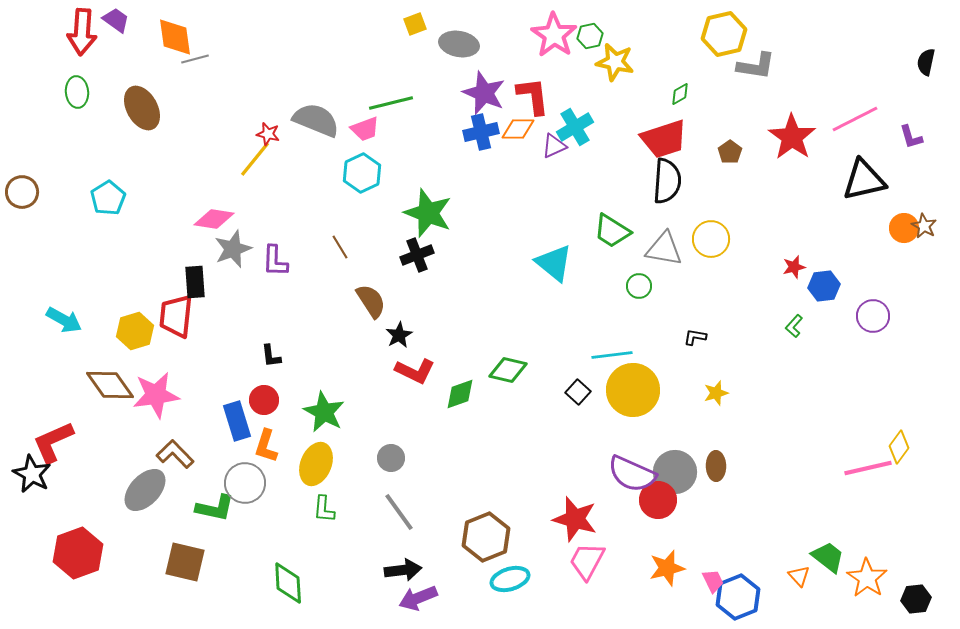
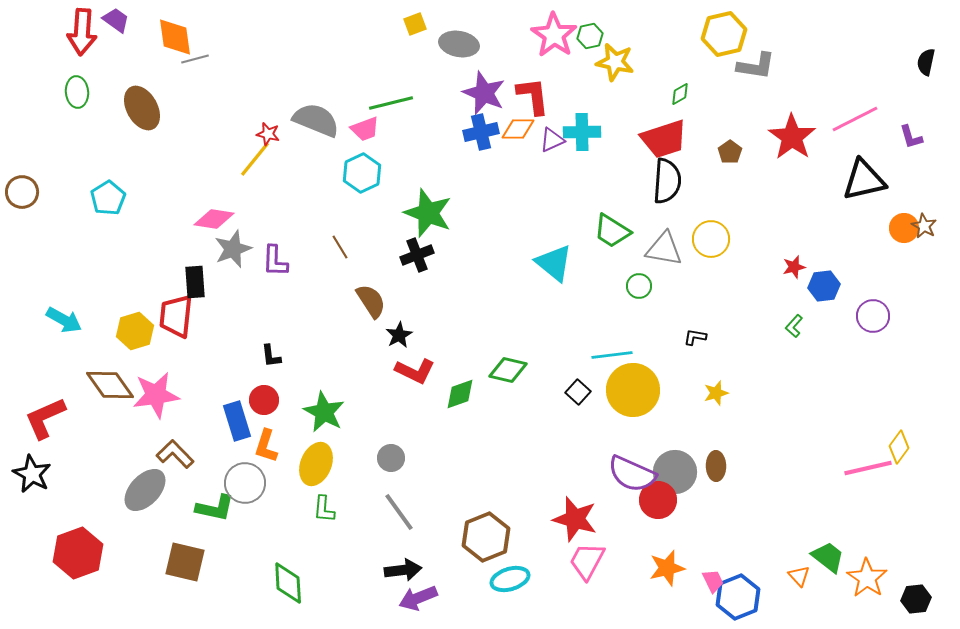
cyan cross at (575, 127): moved 7 px right, 5 px down; rotated 30 degrees clockwise
purple triangle at (554, 146): moved 2 px left, 6 px up
red L-shape at (53, 442): moved 8 px left, 24 px up
